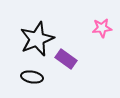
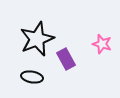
pink star: moved 16 px down; rotated 24 degrees clockwise
purple rectangle: rotated 25 degrees clockwise
